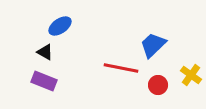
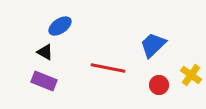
red line: moved 13 px left
red circle: moved 1 px right
